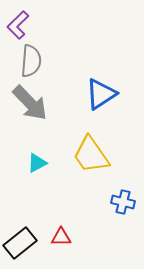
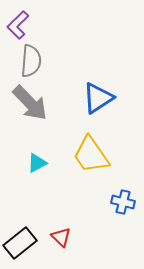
blue triangle: moved 3 px left, 4 px down
red triangle: rotated 45 degrees clockwise
